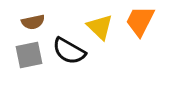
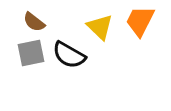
brown semicircle: moved 1 px right; rotated 50 degrees clockwise
black semicircle: moved 4 px down
gray square: moved 2 px right, 2 px up
